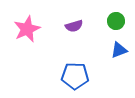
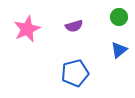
green circle: moved 3 px right, 4 px up
blue triangle: rotated 18 degrees counterclockwise
blue pentagon: moved 3 px up; rotated 16 degrees counterclockwise
